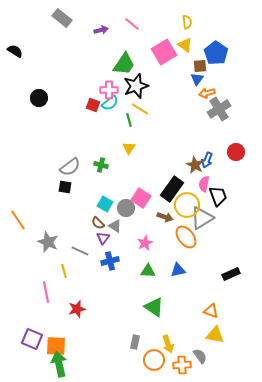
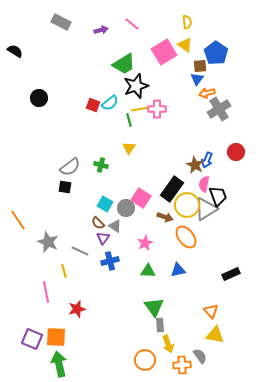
gray rectangle at (62, 18): moved 1 px left, 4 px down; rotated 12 degrees counterclockwise
green trapezoid at (124, 64): rotated 25 degrees clockwise
pink cross at (109, 90): moved 48 px right, 19 px down
yellow line at (140, 109): rotated 42 degrees counterclockwise
gray triangle at (202, 218): moved 4 px right, 9 px up
green triangle at (154, 307): rotated 20 degrees clockwise
orange triangle at (211, 311): rotated 28 degrees clockwise
gray rectangle at (135, 342): moved 25 px right, 17 px up; rotated 16 degrees counterclockwise
orange square at (56, 346): moved 9 px up
orange circle at (154, 360): moved 9 px left
